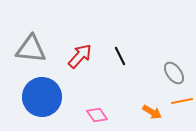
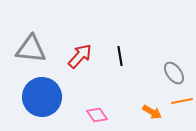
black line: rotated 18 degrees clockwise
